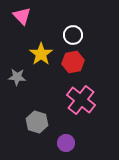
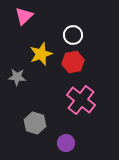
pink triangle: moved 2 px right; rotated 30 degrees clockwise
yellow star: rotated 15 degrees clockwise
gray hexagon: moved 2 px left, 1 px down
